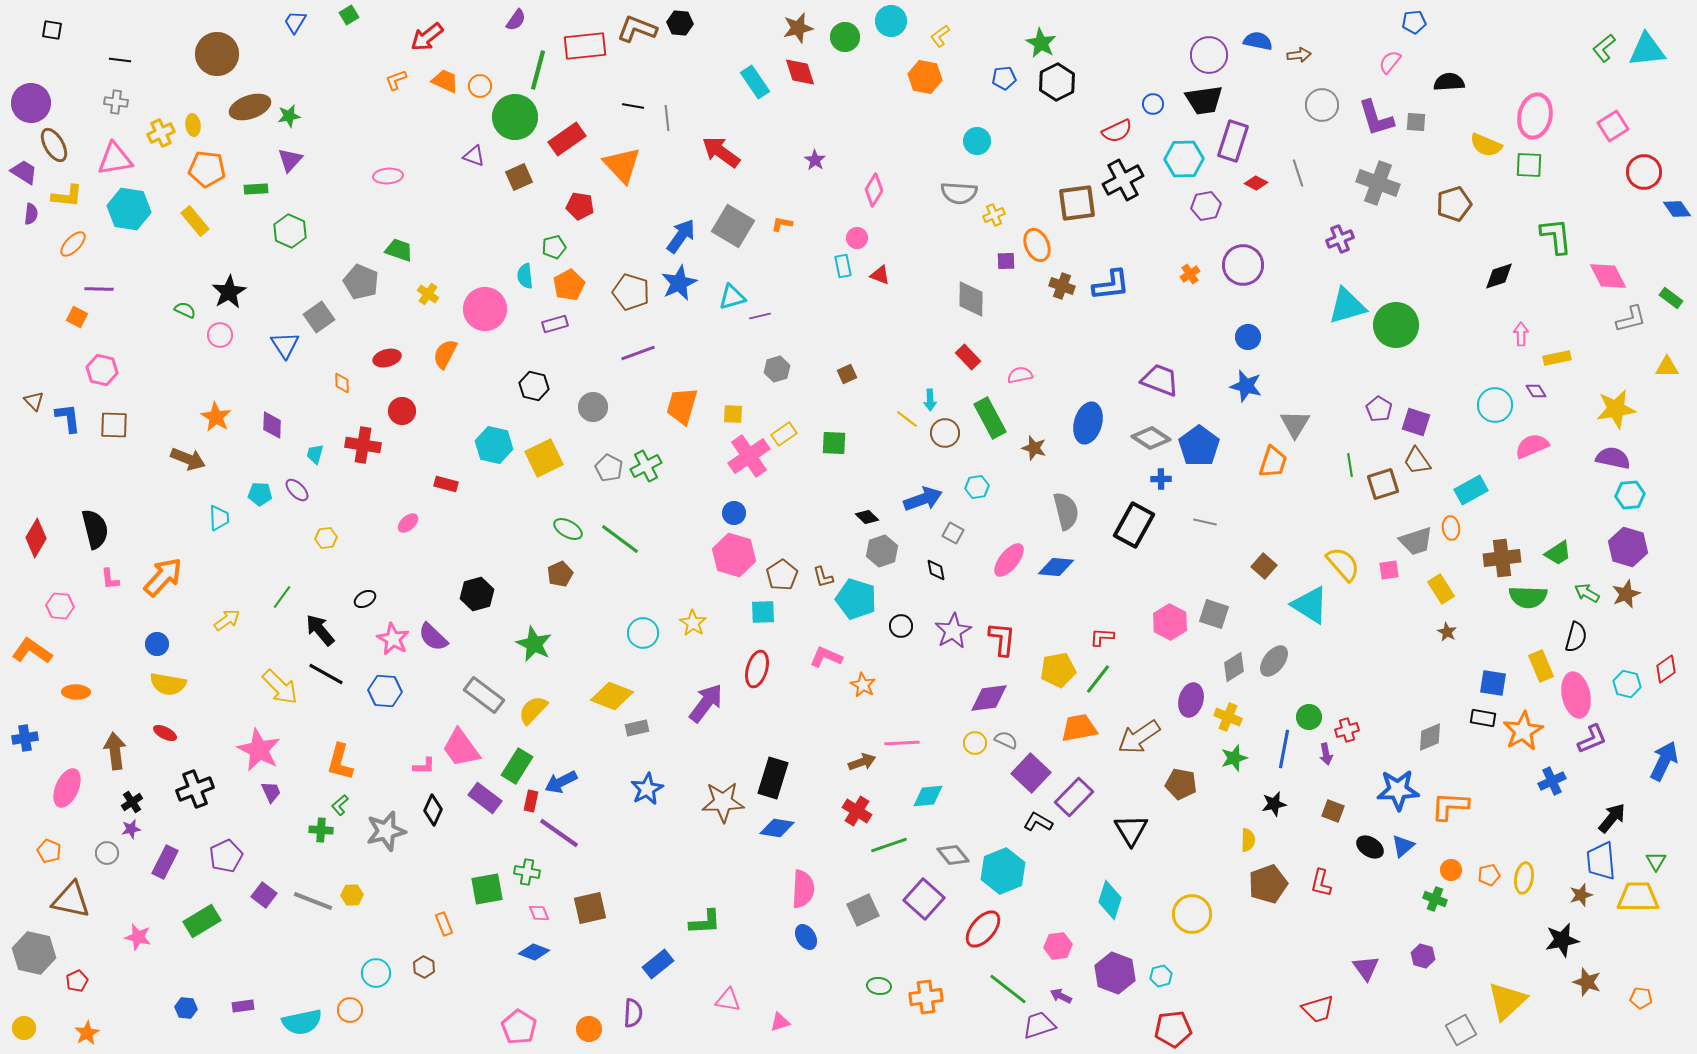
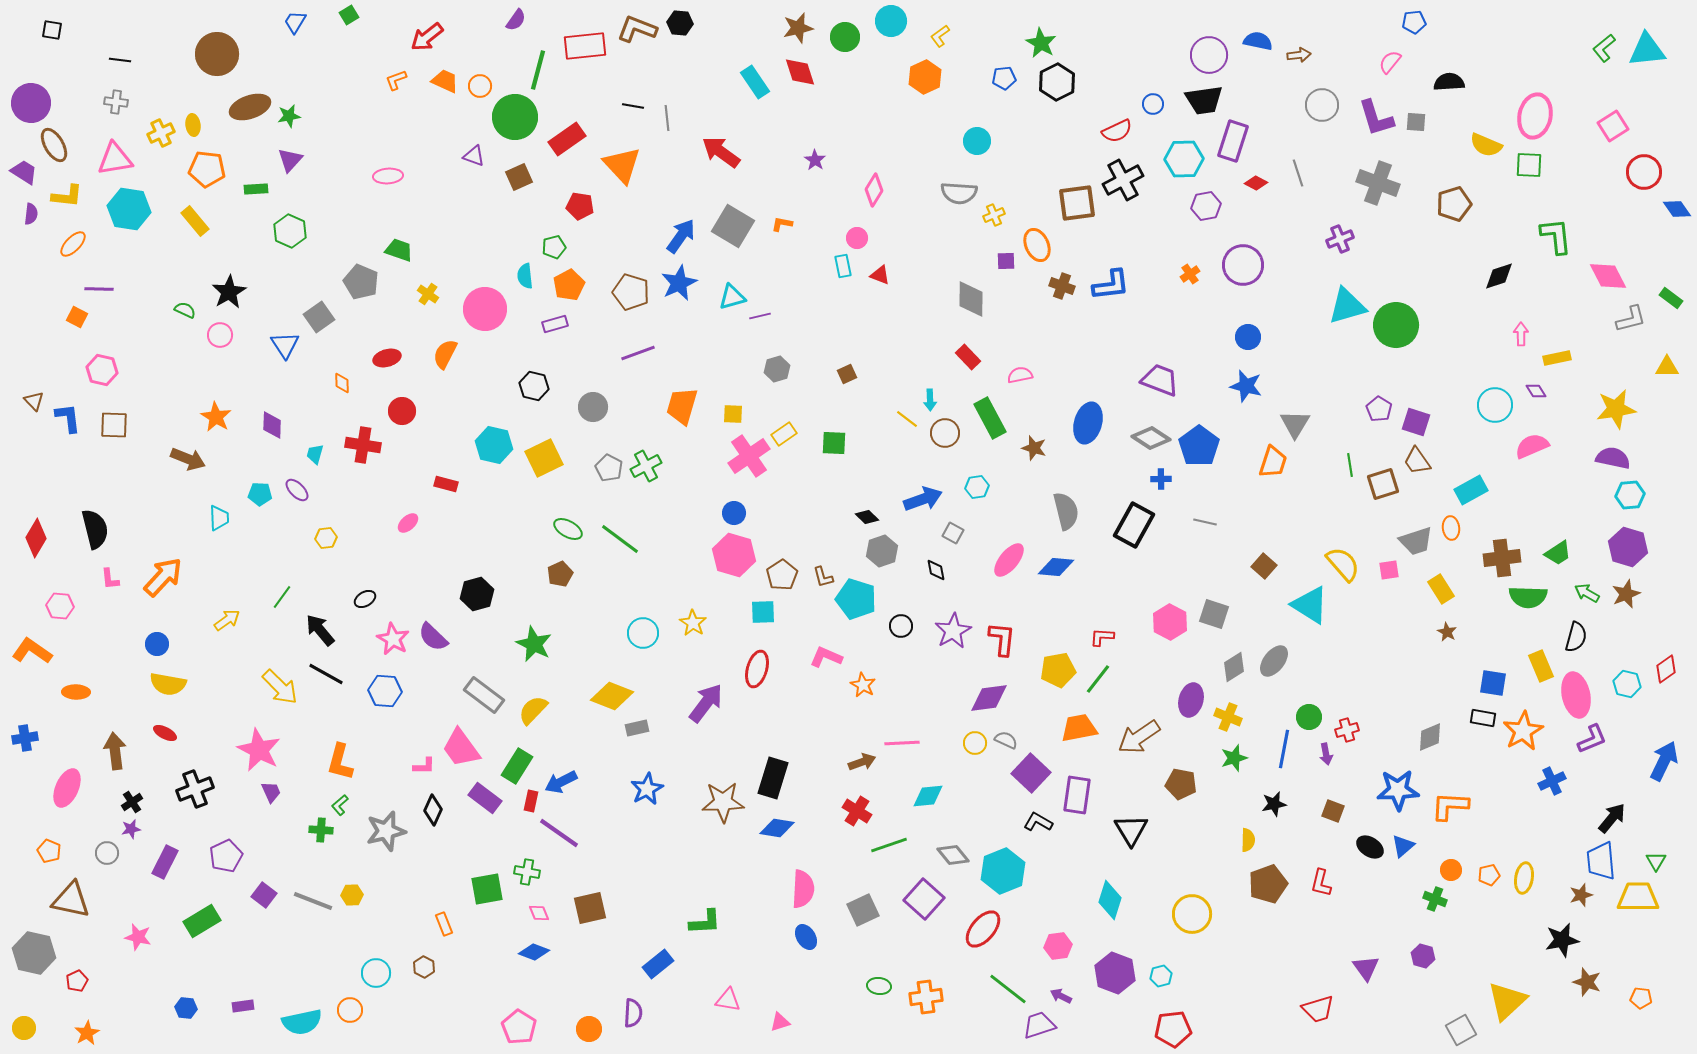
orange hexagon at (925, 77): rotated 24 degrees clockwise
purple rectangle at (1074, 797): moved 3 px right, 2 px up; rotated 36 degrees counterclockwise
